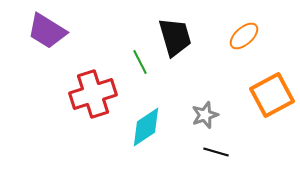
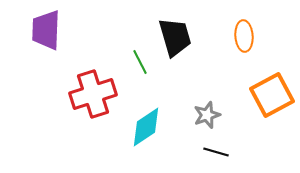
purple trapezoid: moved 1 px left, 1 px up; rotated 60 degrees clockwise
orange ellipse: rotated 52 degrees counterclockwise
gray star: moved 2 px right
